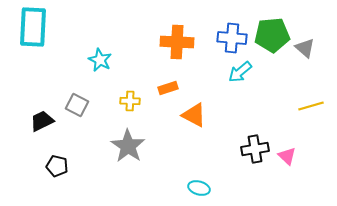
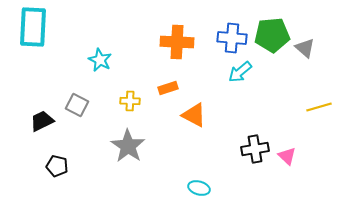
yellow line: moved 8 px right, 1 px down
